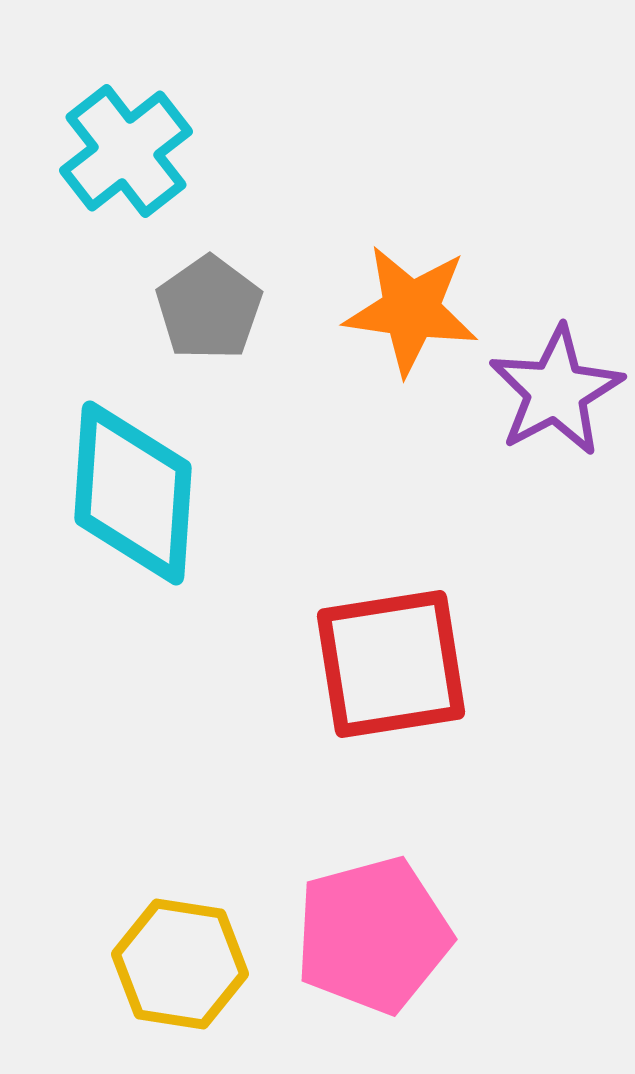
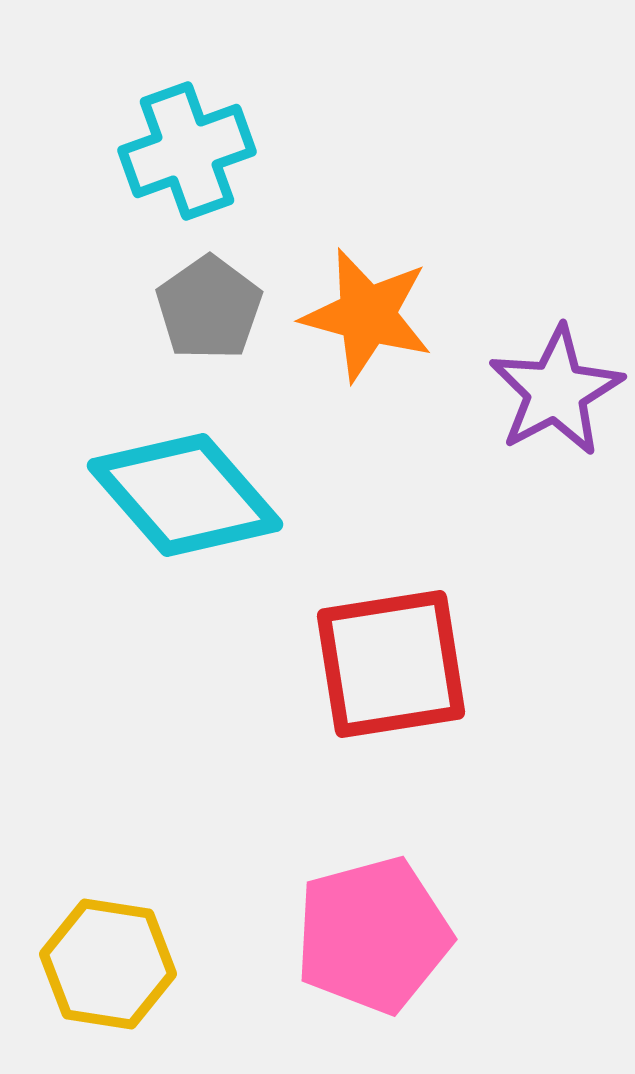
cyan cross: moved 61 px right; rotated 18 degrees clockwise
orange star: moved 44 px left, 5 px down; rotated 7 degrees clockwise
cyan diamond: moved 52 px right, 2 px down; rotated 45 degrees counterclockwise
yellow hexagon: moved 72 px left
